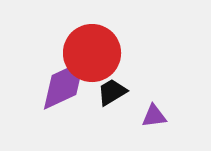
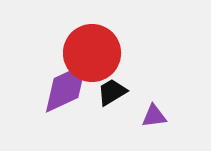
purple diamond: moved 2 px right, 3 px down
